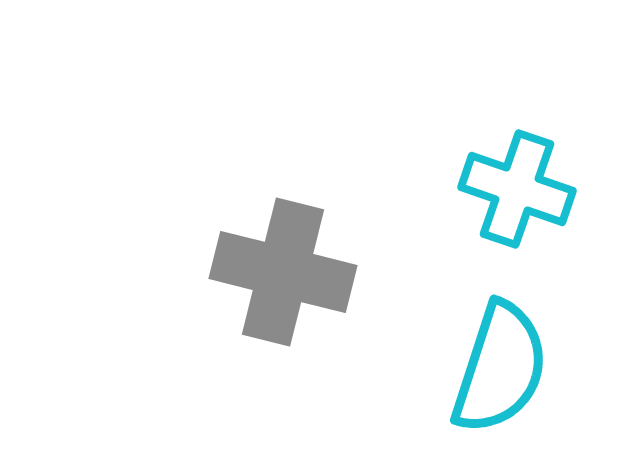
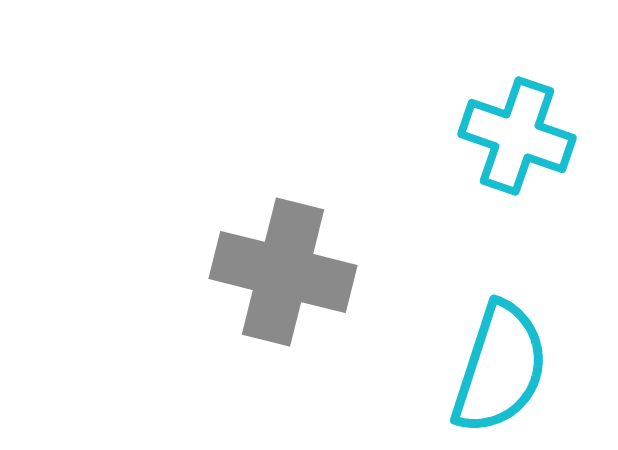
cyan cross: moved 53 px up
